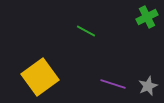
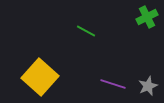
yellow square: rotated 12 degrees counterclockwise
